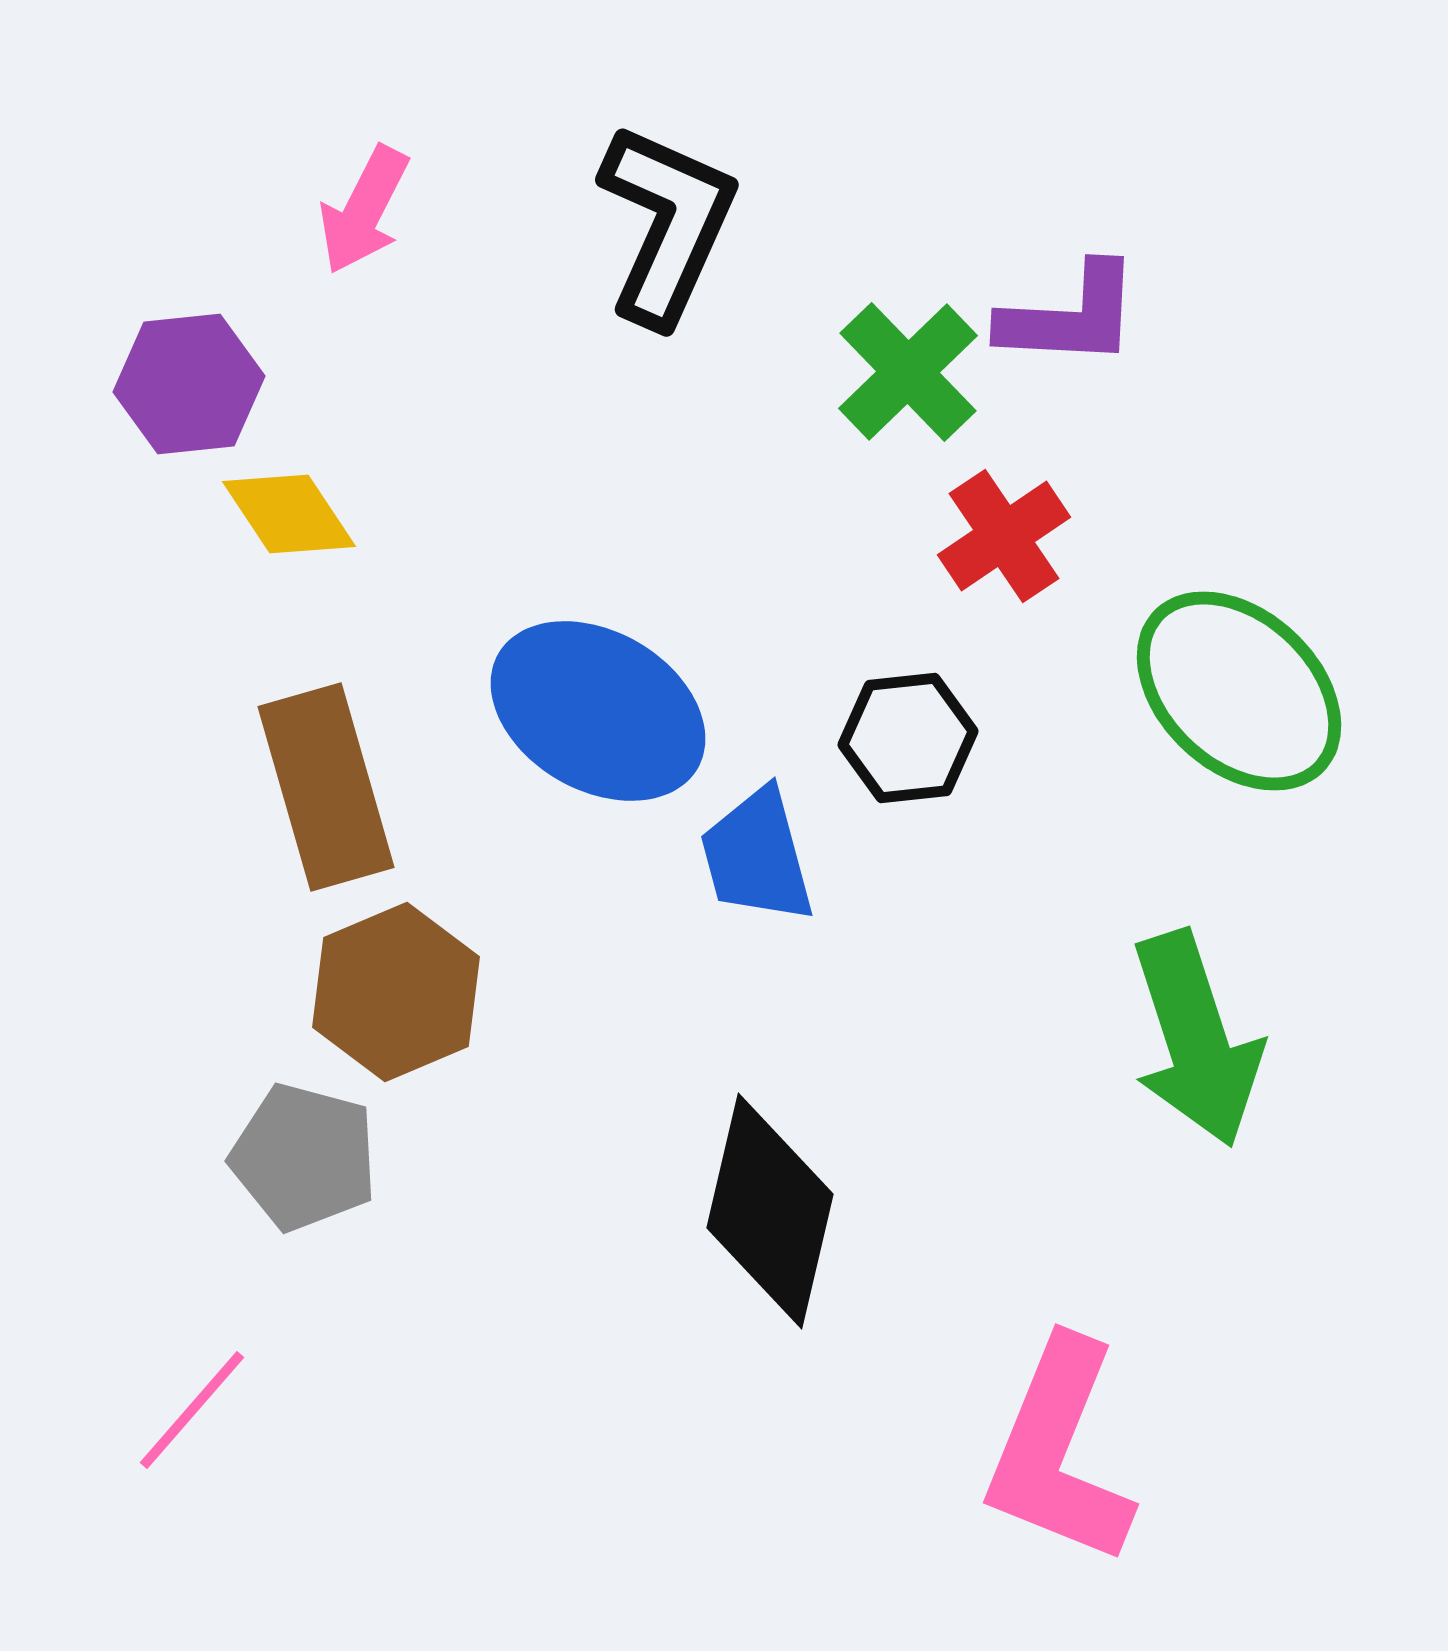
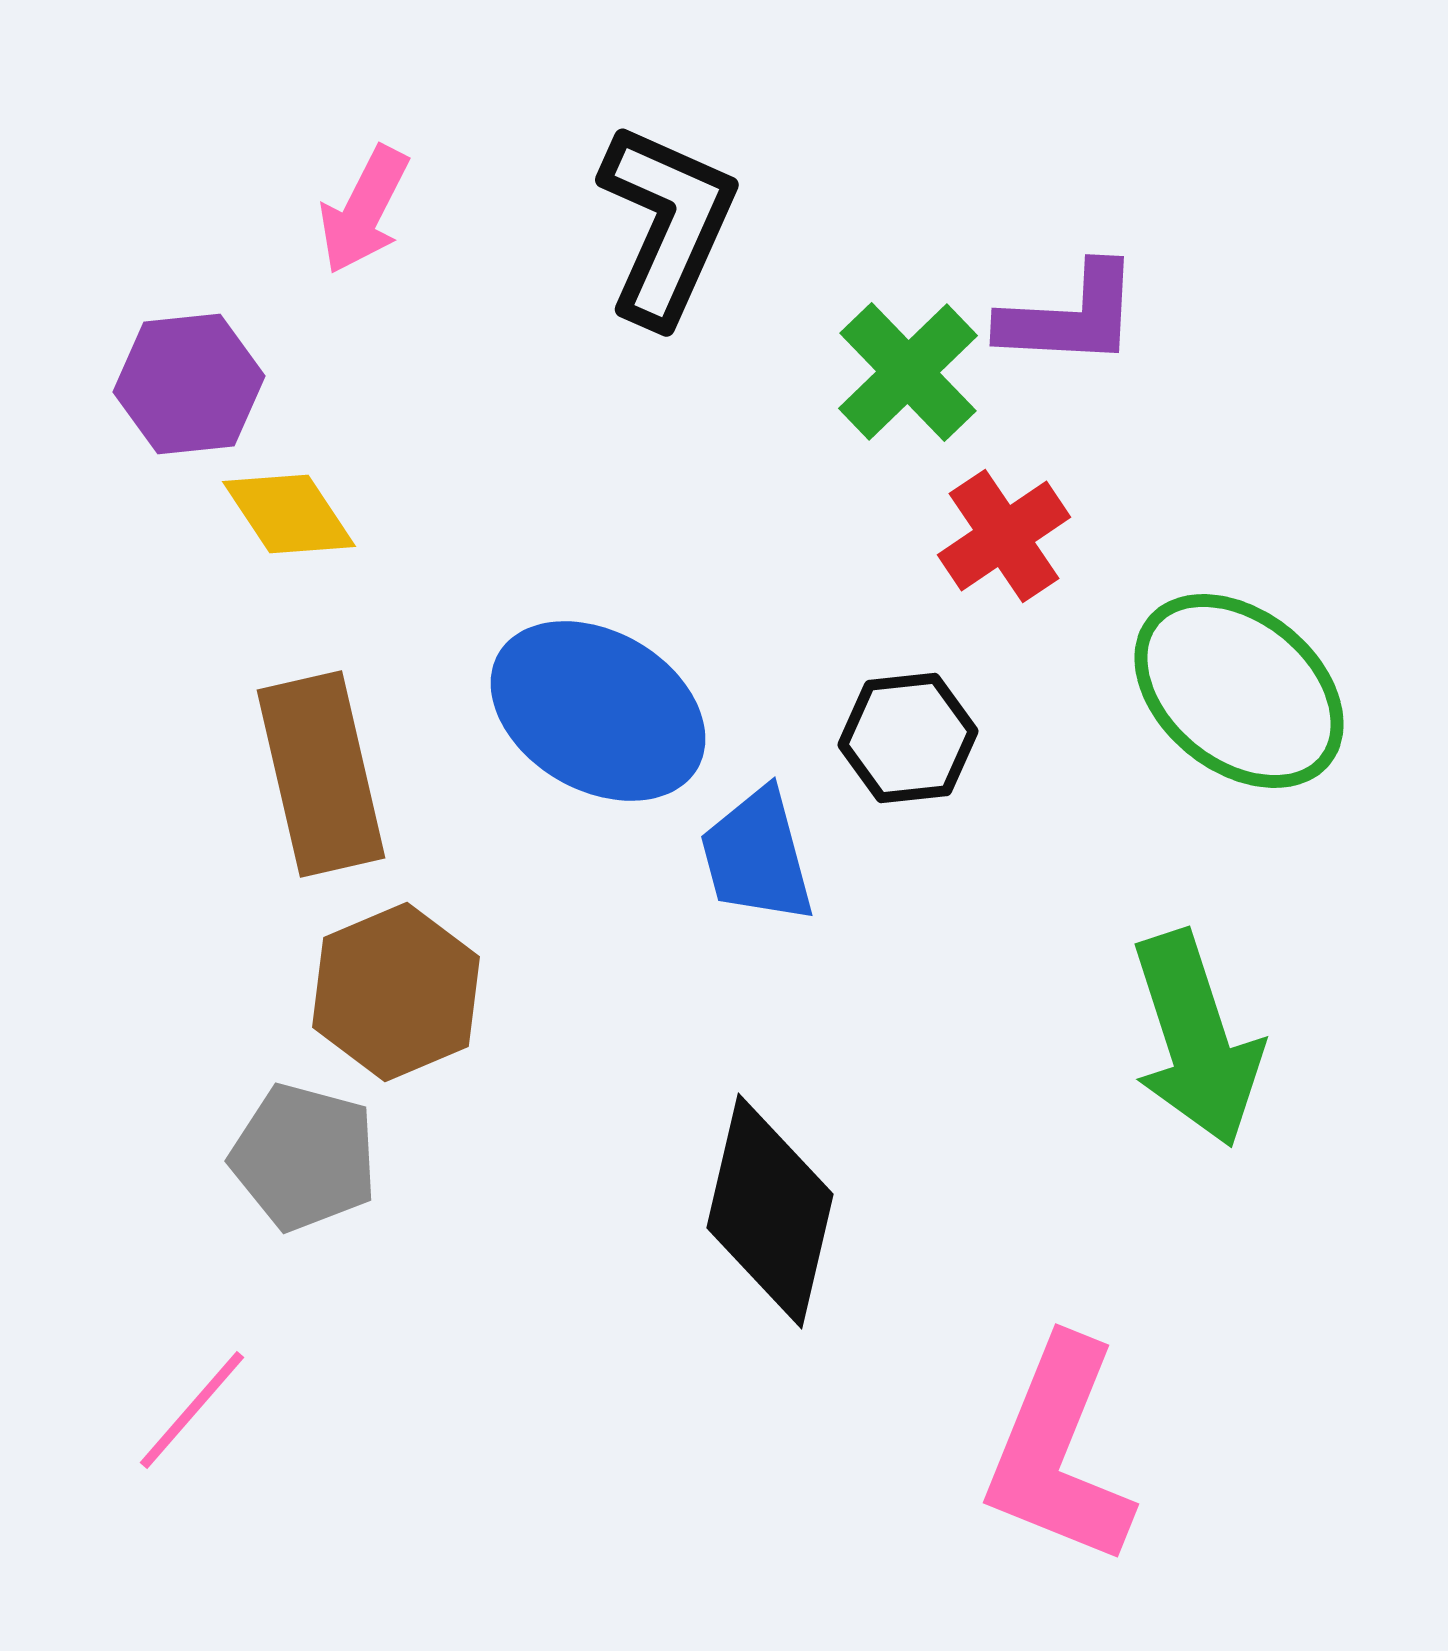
green ellipse: rotated 4 degrees counterclockwise
brown rectangle: moved 5 px left, 13 px up; rotated 3 degrees clockwise
